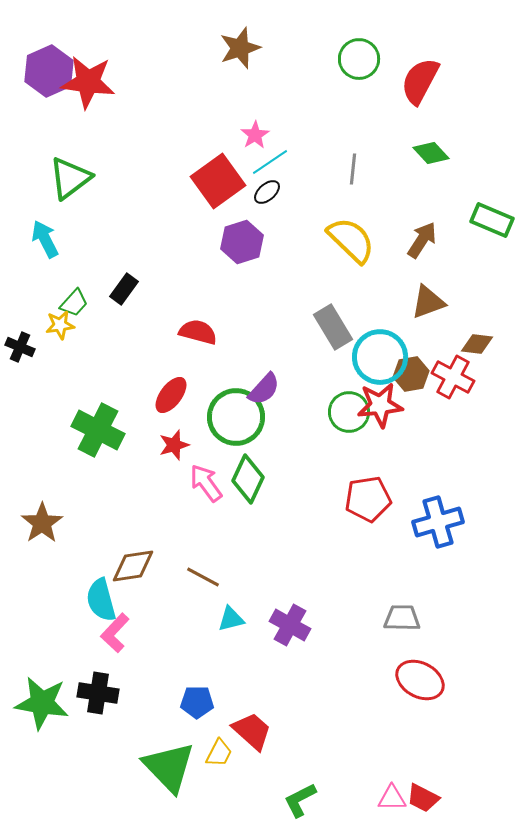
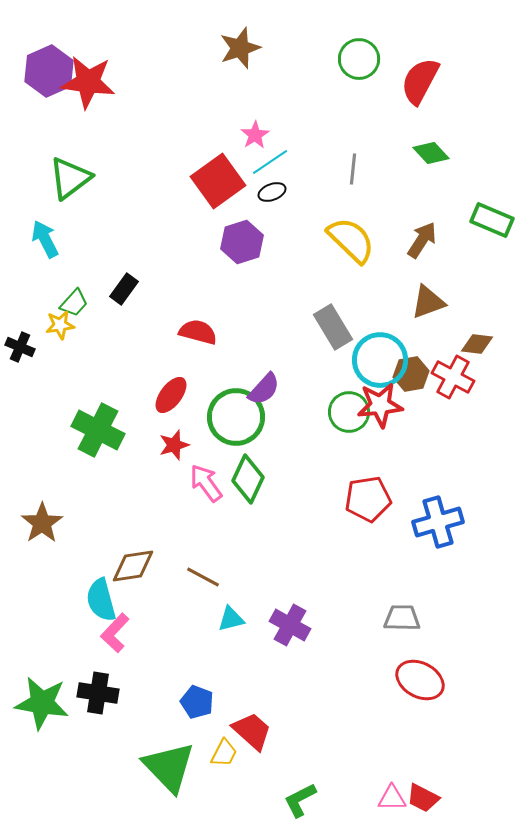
black ellipse at (267, 192): moved 5 px right; rotated 20 degrees clockwise
cyan circle at (380, 357): moved 3 px down
blue pentagon at (197, 702): rotated 20 degrees clockwise
yellow trapezoid at (219, 753): moved 5 px right
